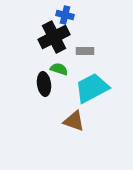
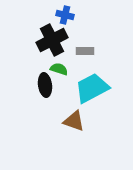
black cross: moved 2 px left, 3 px down
black ellipse: moved 1 px right, 1 px down
